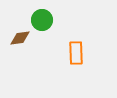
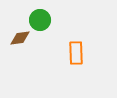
green circle: moved 2 px left
